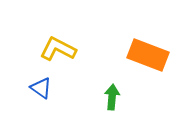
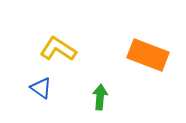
yellow L-shape: rotated 6 degrees clockwise
green arrow: moved 12 px left
